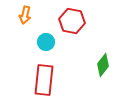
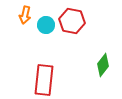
cyan circle: moved 17 px up
